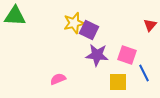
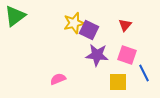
green triangle: rotated 40 degrees counterclockwise
red triangle: moved 25 px left
